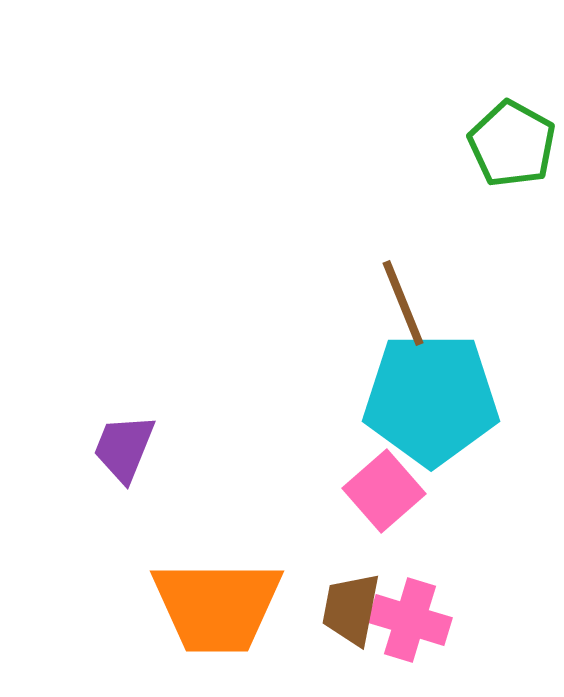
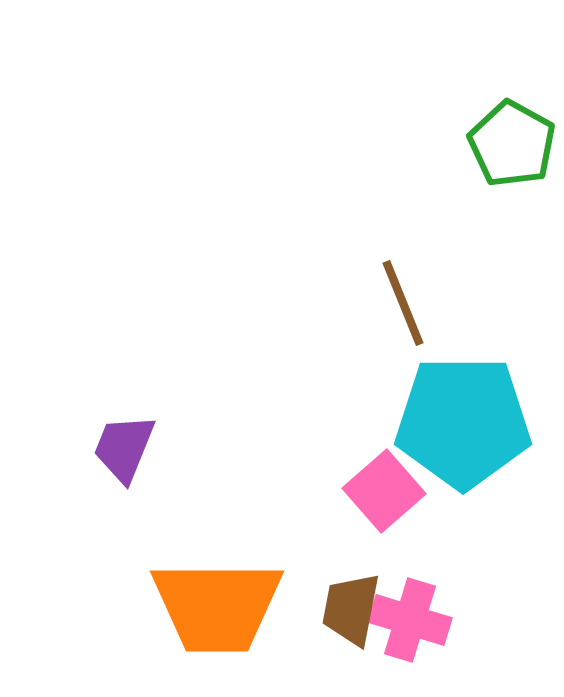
cyan pentagon: moved 32 px right, 23 px down
